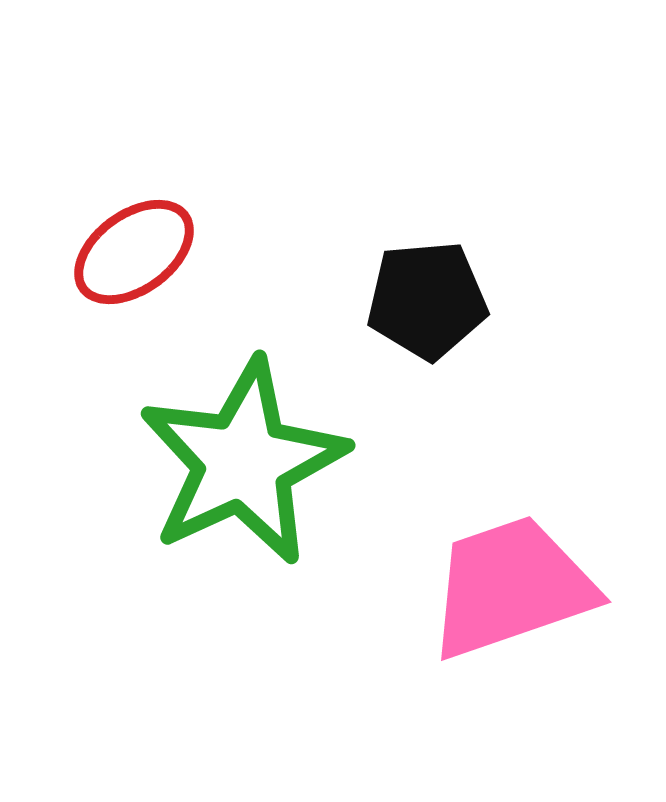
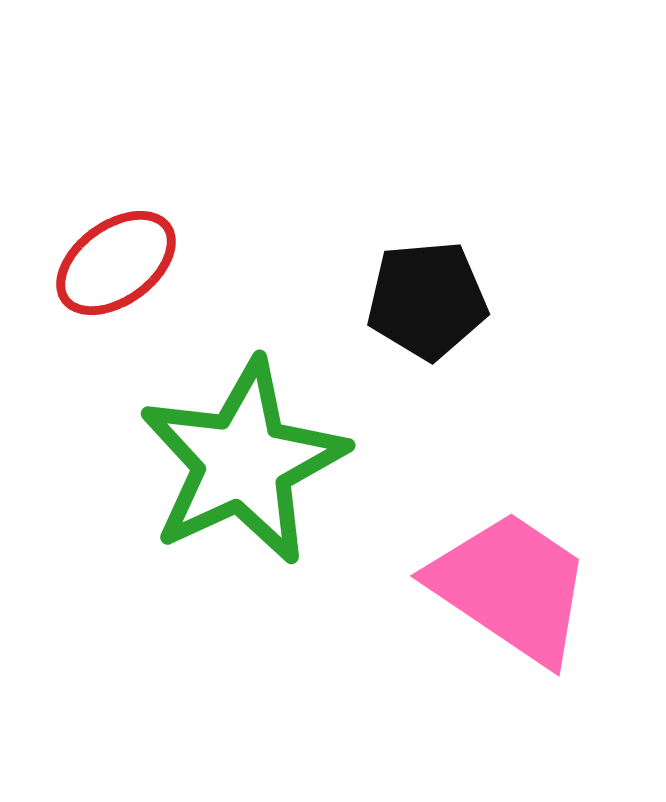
red ellipse: moved 18 px left, 11 px down
pink trapezoid: rotated 53 degrees clockwise
